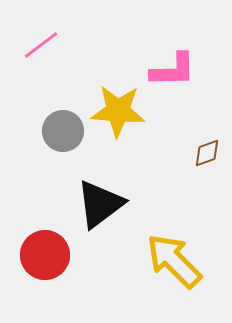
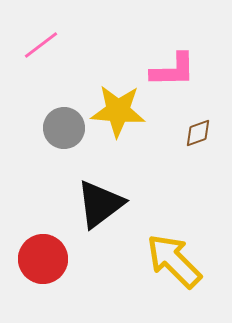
gray circle: moved 1 px right, 3 px up
brown diamond: moved 9 px left, 20 px up
red circle: moved 2 px left, 4 px down
